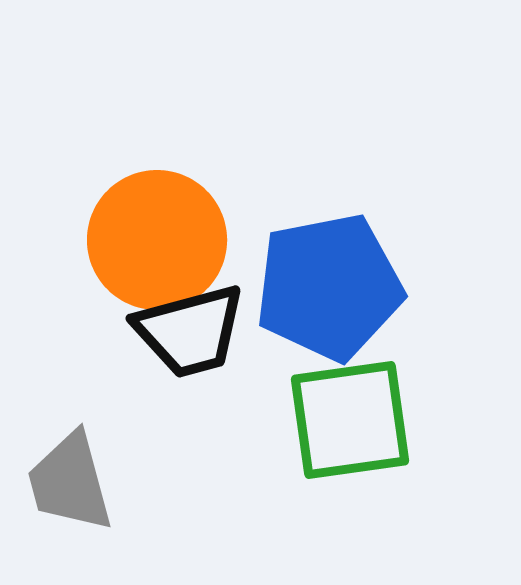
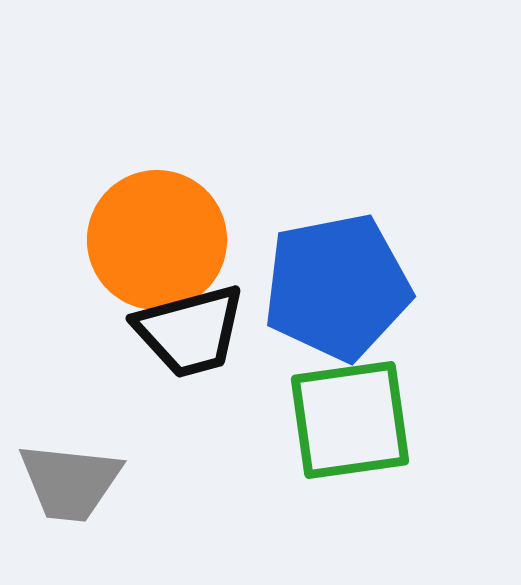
blue pentagon: moved 8 px right
gray trapezoid: rotated 69 degrees counterclockwise
